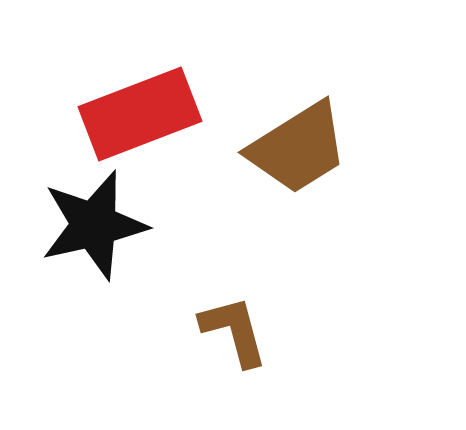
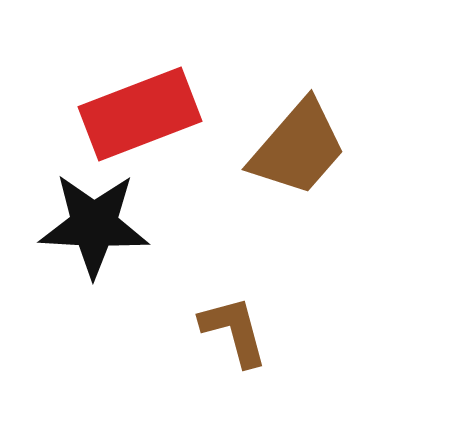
brown trapezoid: rotated 17 degrees counterclockwise
black star: rotated 16 degrees clockwise
